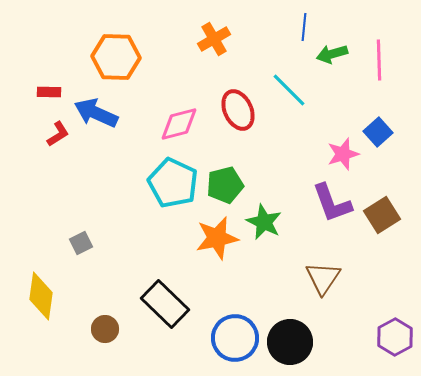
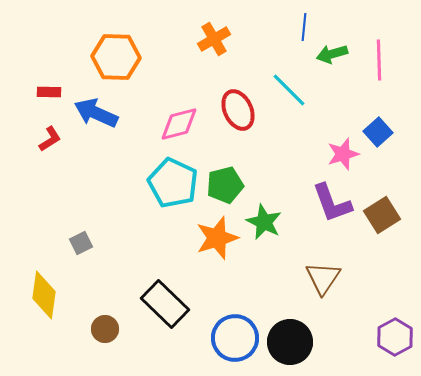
red L-shape: moved 8 px left, 5 px down
orange star: rotated 6 degrees counterclockwise
yellow diamond: moved 3 px right, 1 px up
